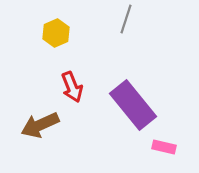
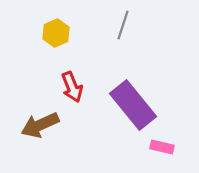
gray line: moved 3 px left, 6 px down
pink rectangle: moved 2 px left
